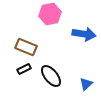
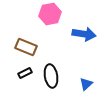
black rectangle: moved 1 px right, 4 px down
black ellipse: rotated 30 degrees clockwise
